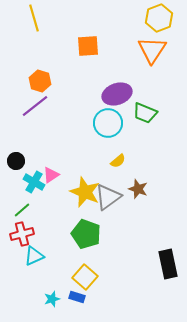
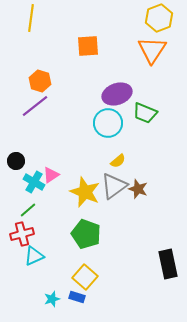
yellow line: moved 3 px left; rotated 24 degrees clockwise
gray triangle: moved 6 px right, 11 px up
green line: moved 6 px right
